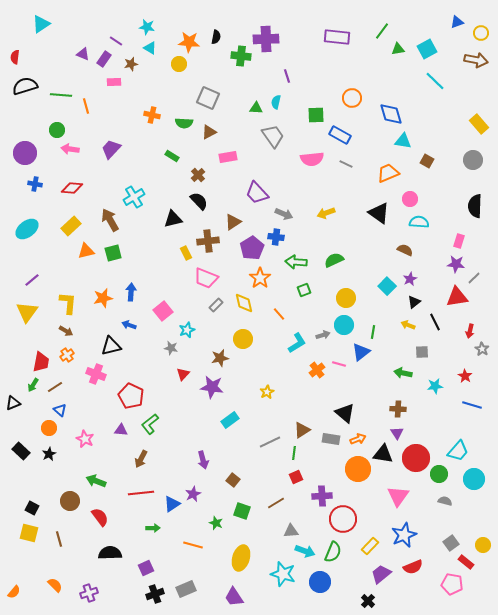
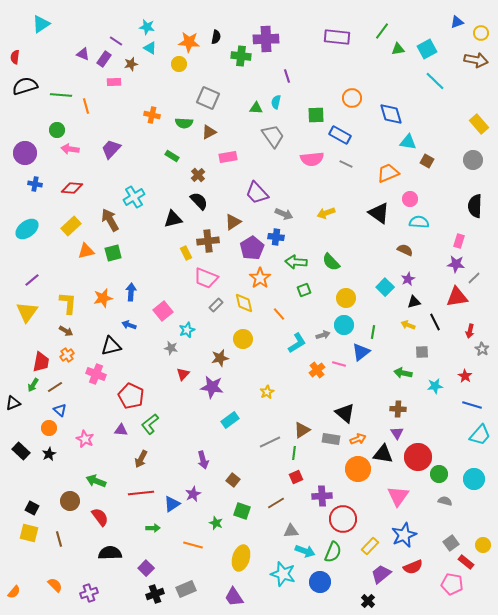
cyan triangle at (403, 141): moved 5 px right, 1 px down
green semicircle at (334, 260): moved 3 px left, 2 px down; rotated 108 degrees counterclockwise
purple star at (410, 279): moved 2 px left
cyan square at (387, 286): moved 2 px left, 1 px down
black triangle at (414, 302): rotated 24 degrees clockwise
cyan trapezoid at (458, 451): moved 22 px right, 16 px up
red circle at (416, 458): moved 2 px right, 1 px up
purple square at (146, 568): rotated 21 degrees counterclockwise
